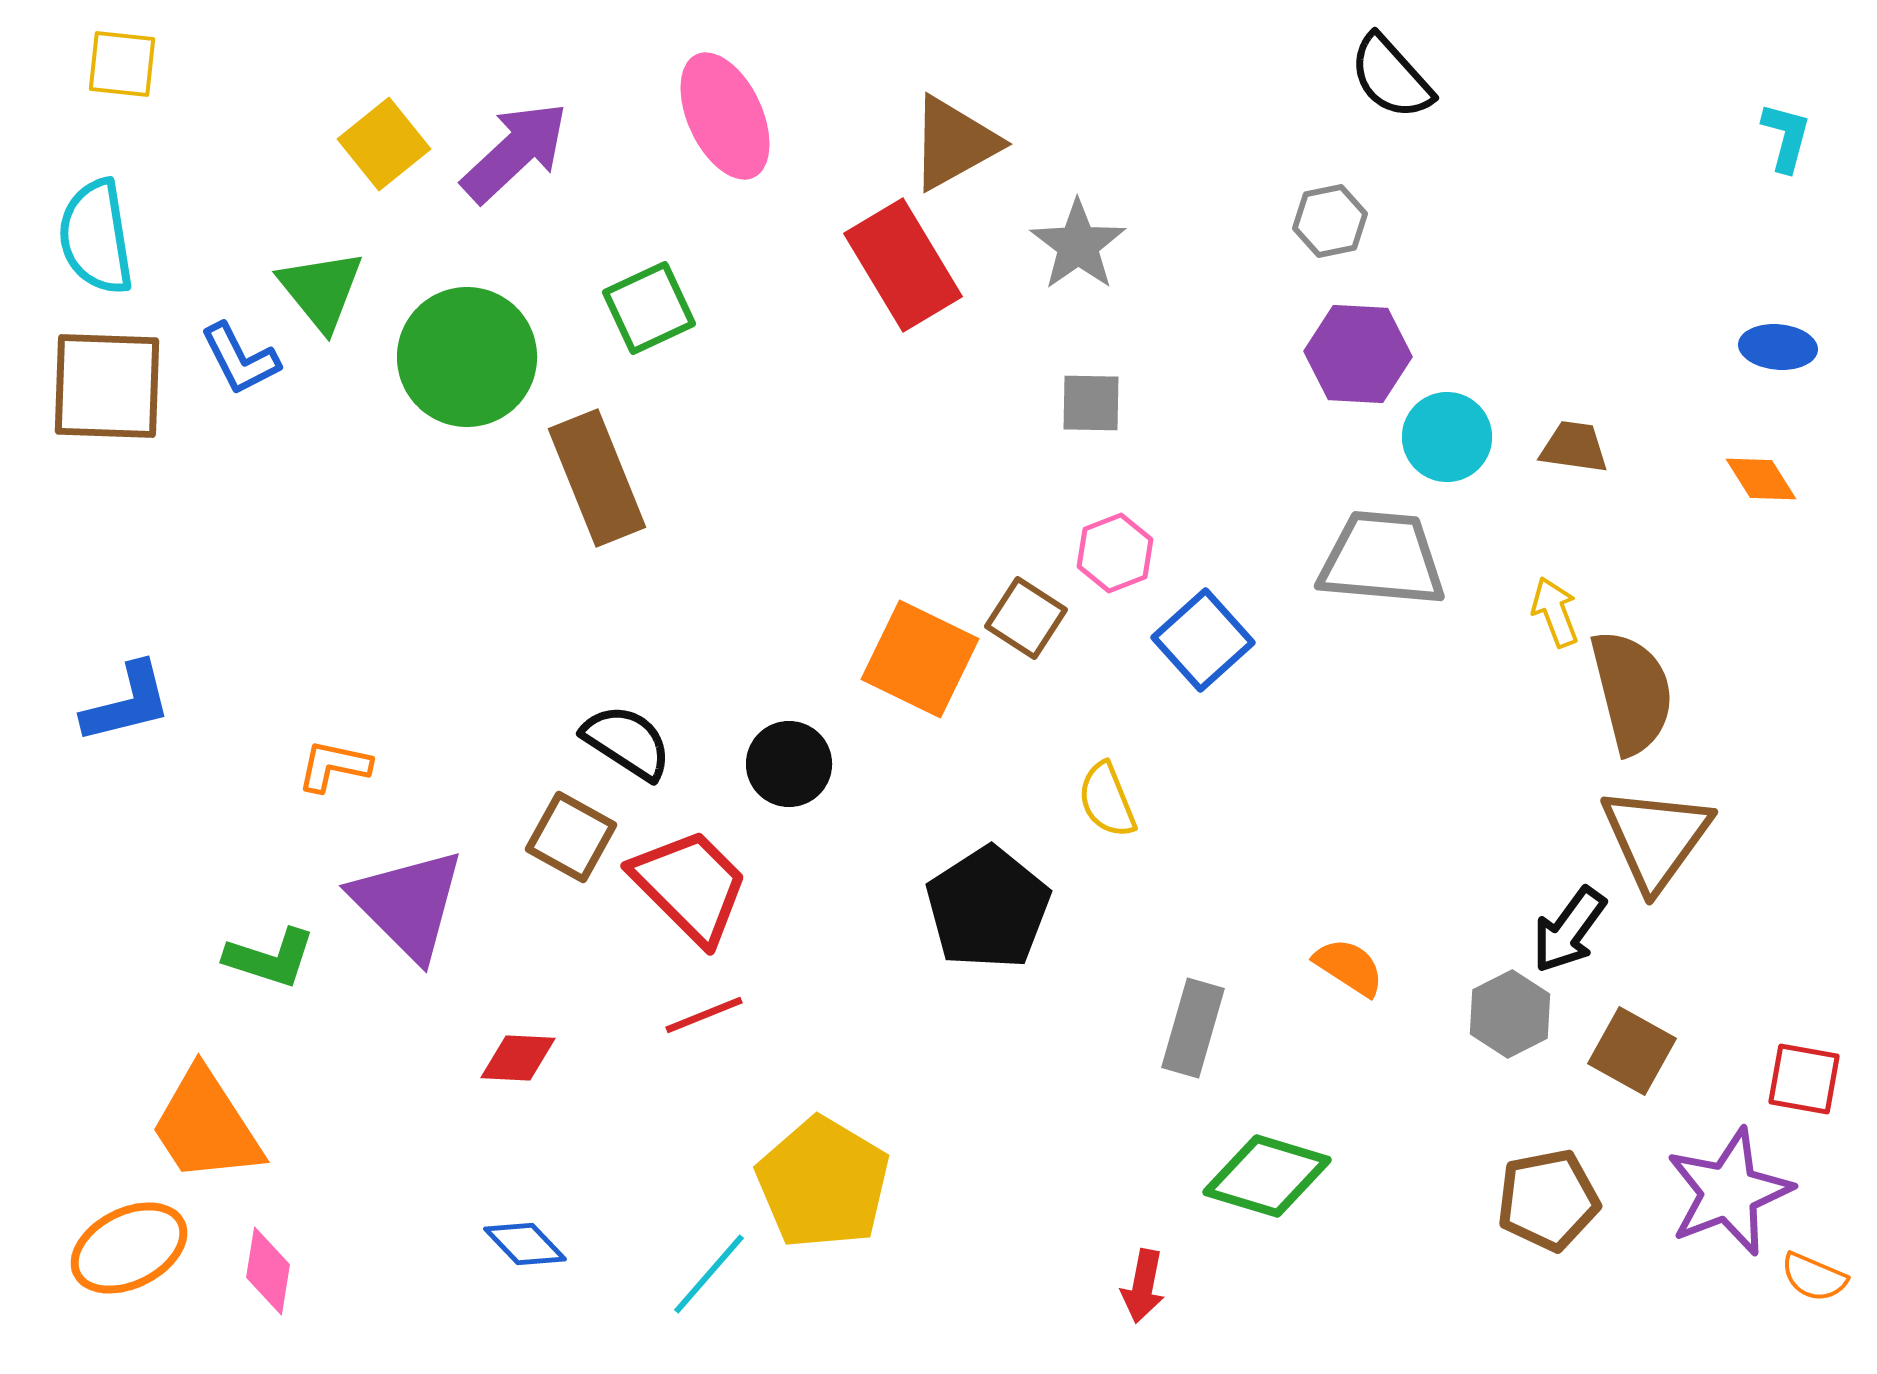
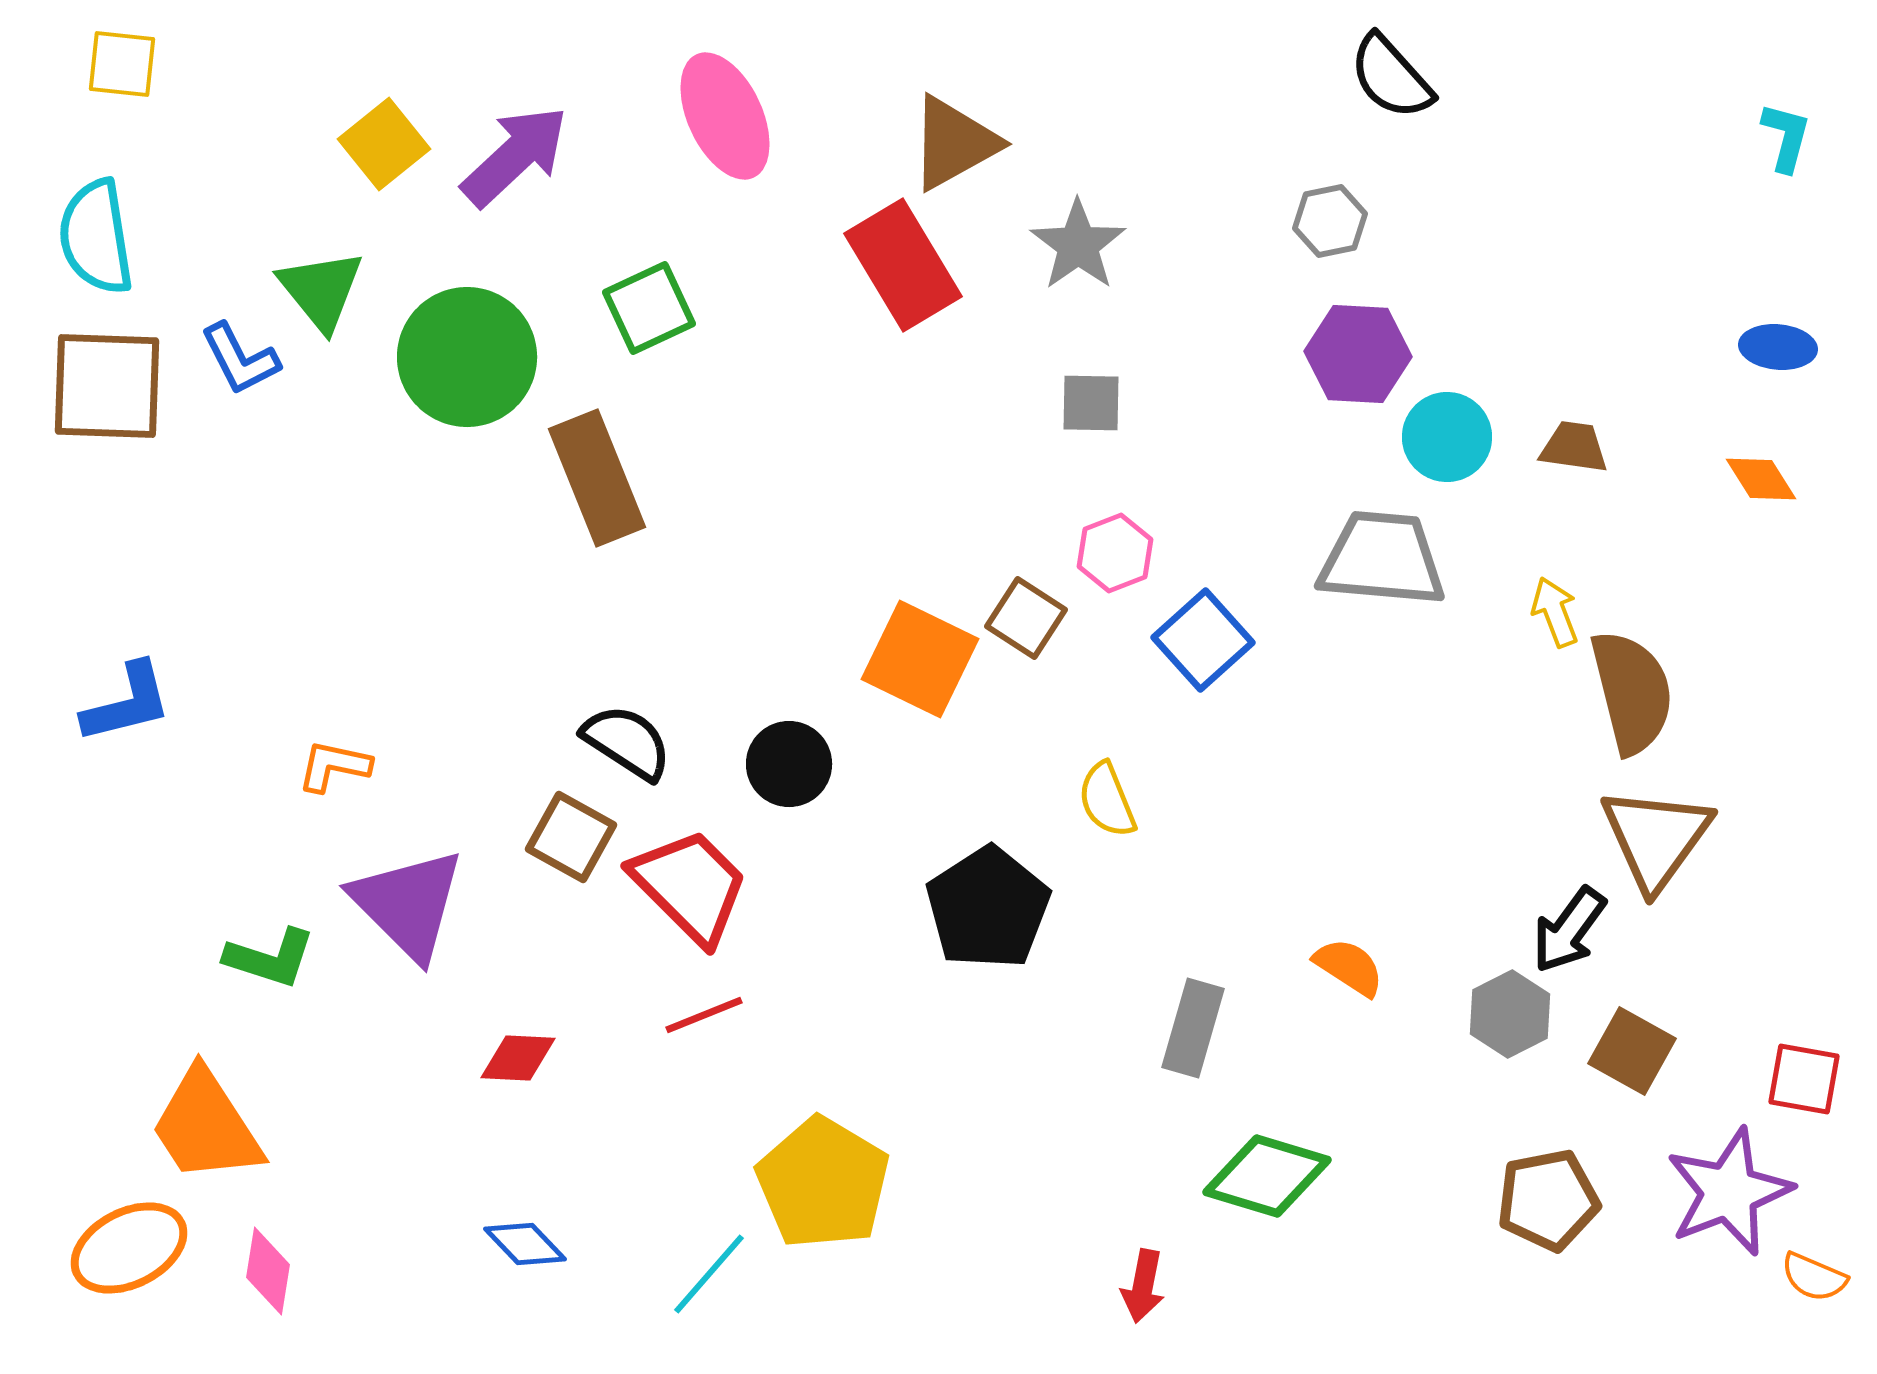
purple arrow at (515, 152): moved 4 px down
